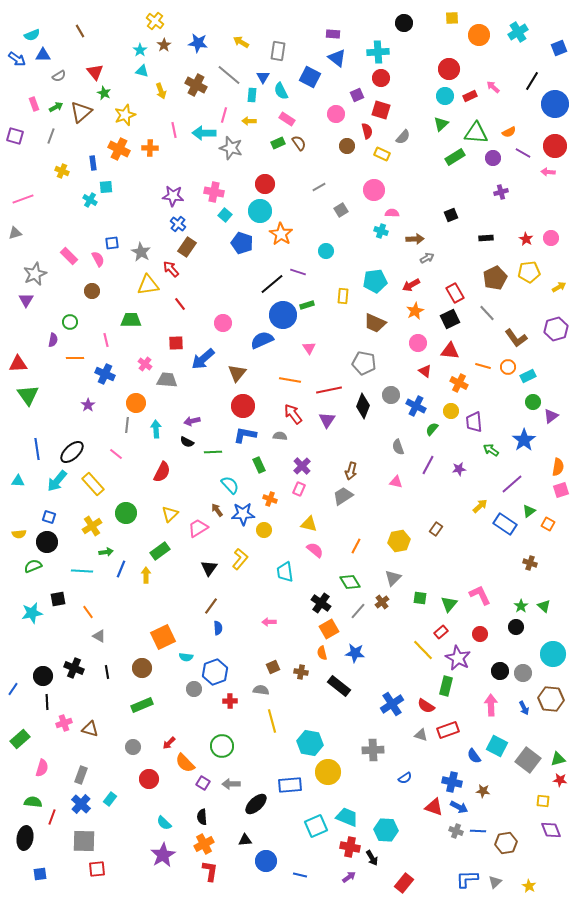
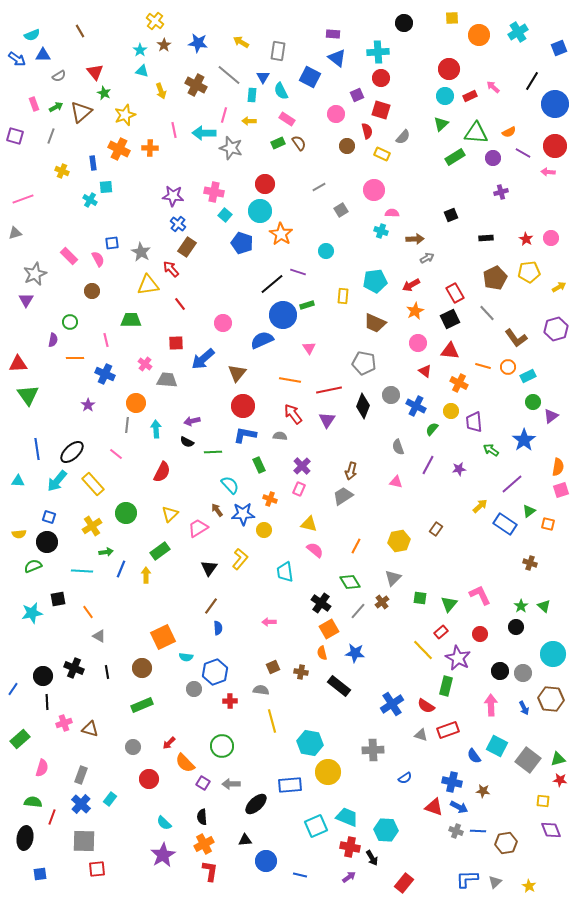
orange square at (548, 524): rotated 16 degrees counterclockwise
